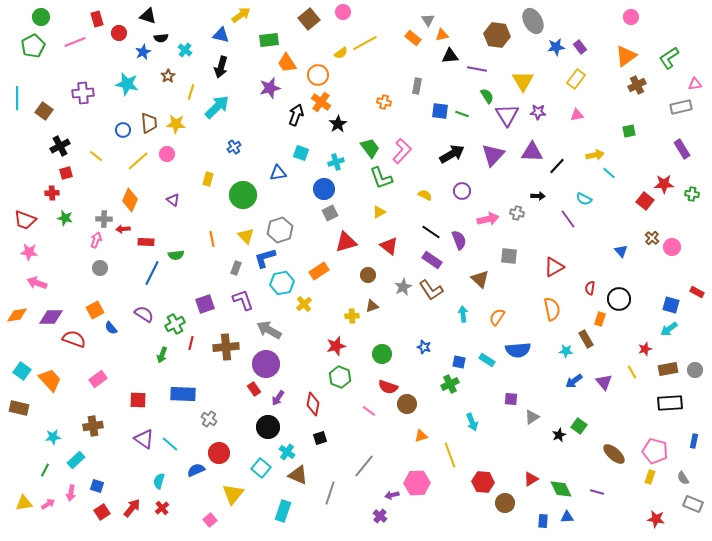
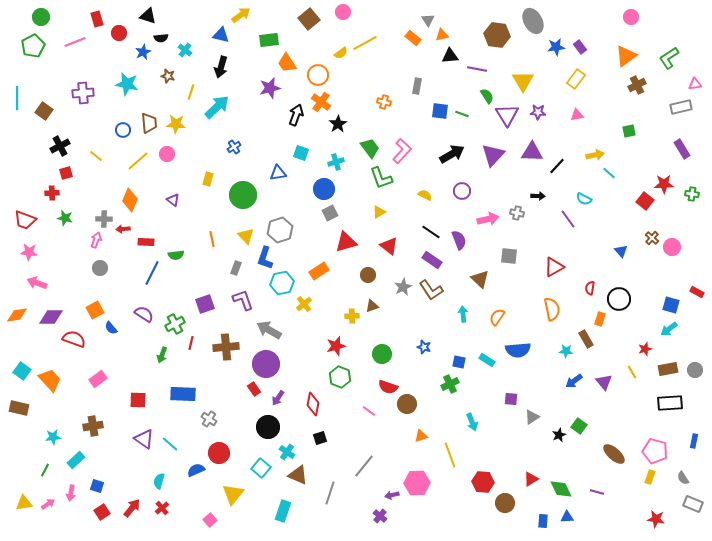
brown star at (168, 76): rotated 24 degrees counterclockwise
blue L-shape at (265, 258): rotated 55 degrees counterclockwise
